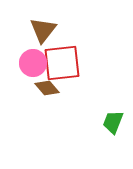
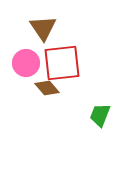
brown triangle: moved 2 px up; rotated 12 degrees counterclockwise
pink circle: moved 7 px left
green trapezoid: moved 13 px left, 7 px up
